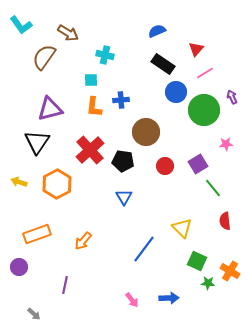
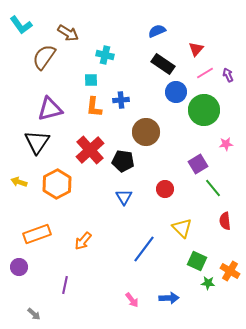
purple arrow: moved 4 px left, 22 px up
red circle: moved 23 px down
